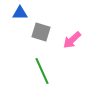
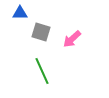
pink arrow: moved 1 px up
